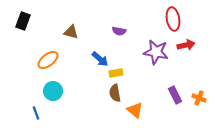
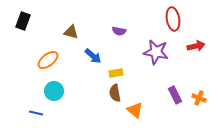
red arrow: moved 10 px right, 1 px down
blue arrow: moved 7 px left, 3 px up
cyan circle: moved 1 px right
blue line: rotated 56 degrees counterclockwise
